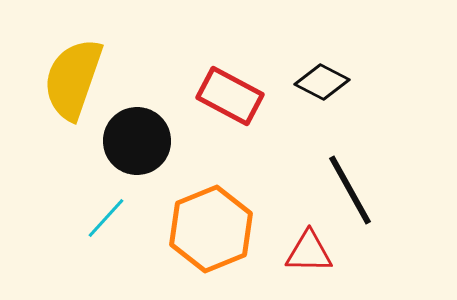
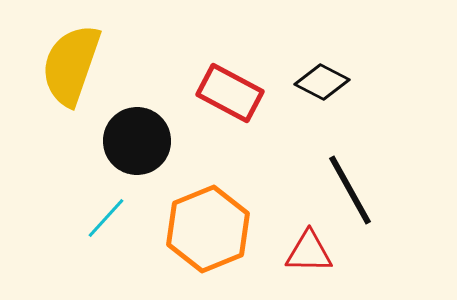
yellow semicircle: moved 2 px left, 14 px up
red rectangle: moved 3 px up
orange hexagon: moved 3 px left
